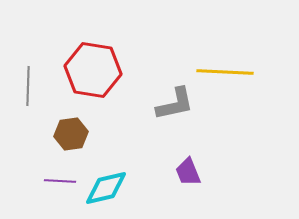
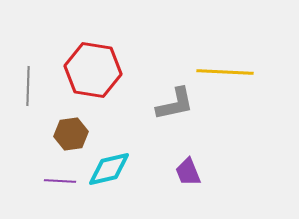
cyan diamond: moved 3 px right, 19 px up
